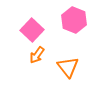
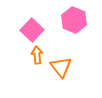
orange arrow: rotated 138 degrees clockwise
orange triangle: moved 7 px left
